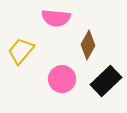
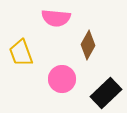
yellow trapezoid: moved 2 px down; rotated 60 degrees counterclockwise
black rectangle: moved 12 px down
